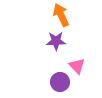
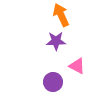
pink triangle: rotated 18 degrees counterclockwise
purple circle: moved 7 px left
